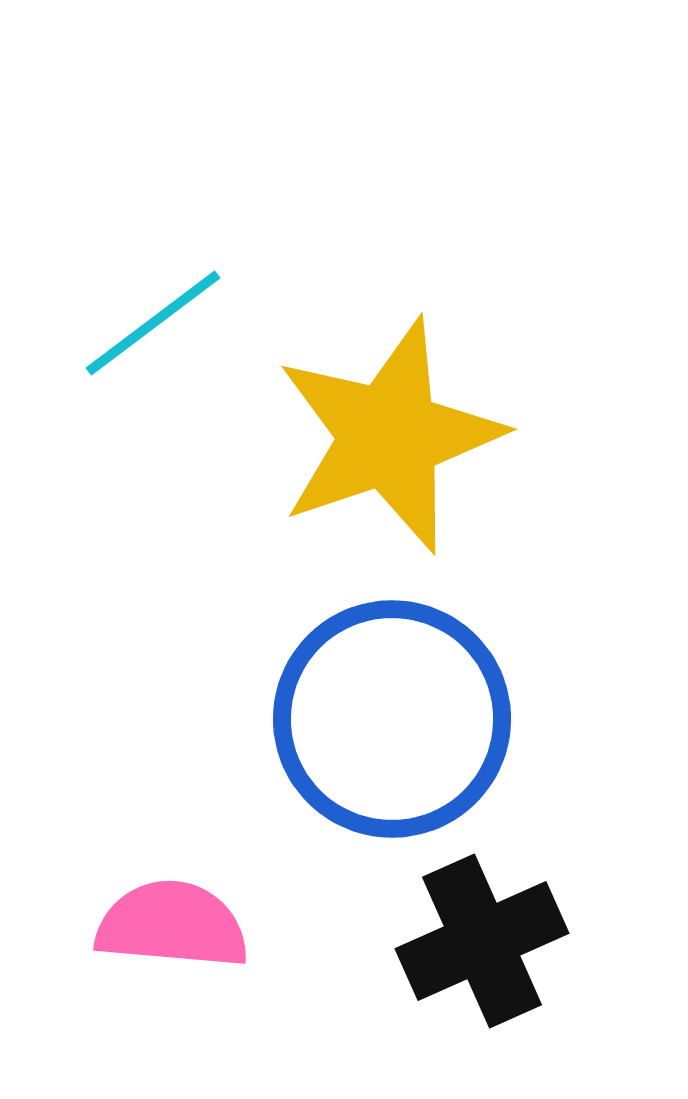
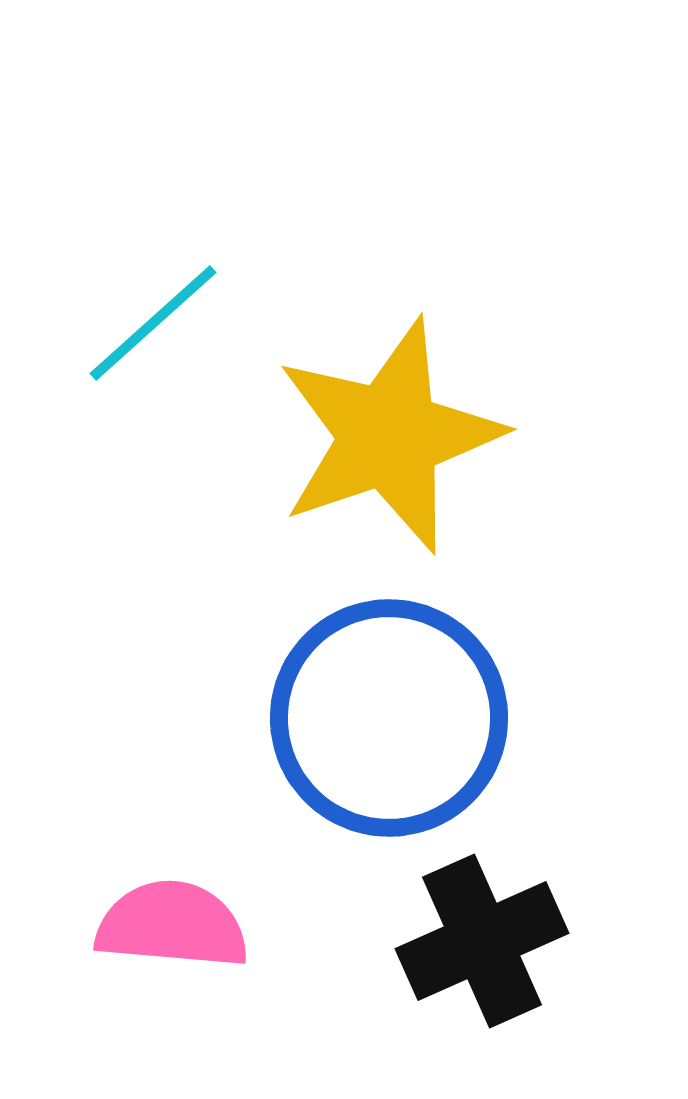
cyan line: rotated 5 degrees counterclockwise
blue circle: moved 3 px left, 1 px up
